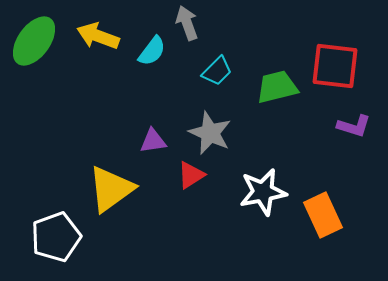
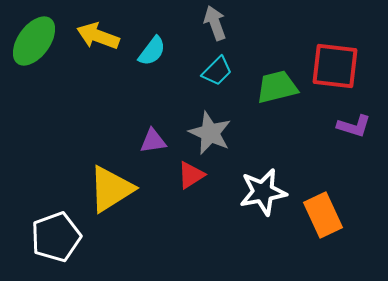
gray arrow: moved 28 px right
yellow triangle: rotated 4 degrees clockwise
